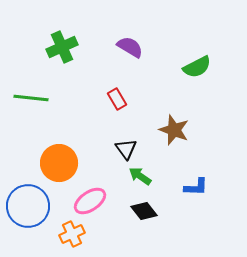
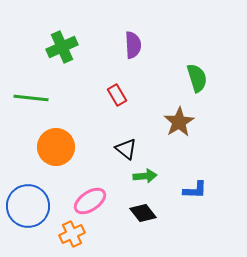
purple semicircle: moved 3 px right, 2 px up; rotated 56 degrees clockwise
green semicircle: moved 11 px down; rotated 80 degrees counterclockwise
red rectangle: moved 4 px up
brown star: moved 5 px right, 8 px up; rotated 20 degrees clockwise
black triangle: rotated 15 degrees counterclockwise
orange circle: moved 3 px left, 16 px up
green arrow: moved 5 px right; rotated 140 degrees clockwise
blue L-shape: moved 1 px left, 3 px down
black diamond: moved 1 px left, 2 px down
